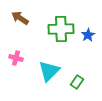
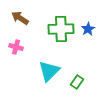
blue star: moved 6 px up
pink cross: moved 11 px up
